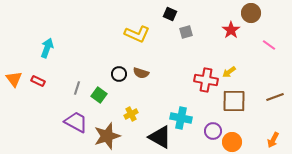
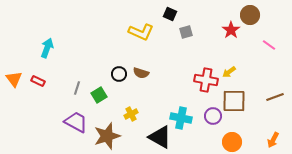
brown circle: moved 1 px left, 2 px down
yellow L-shape: moved 4 px right, 2 px up
green square: rotated 21 degrees clockwise
purple circle: moved 15 px up
